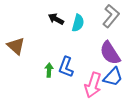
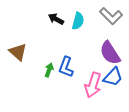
gray L-shape: rotated 95 degrees clockwise
cyan semicircle: moved 2 px up
brown triangle: moved 2 px right, 6 px down
green arrow: rotated 16 degrees clockwise
